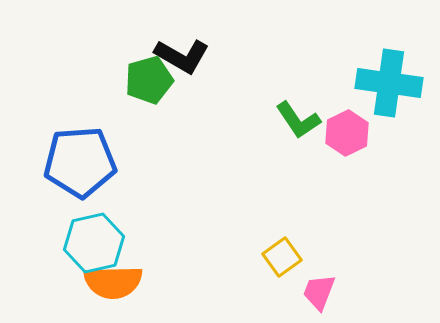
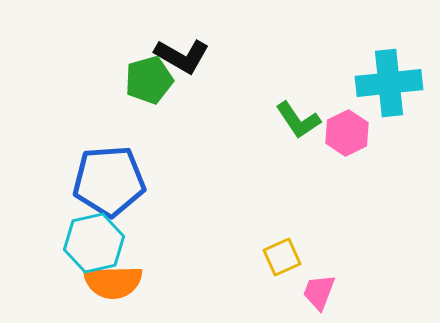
cyan cross: rotated 14 degrees counterclockwise
blue pentagon: moved 29 px right, 19 px down
yellow square: rotated 12 degrees clockwise
